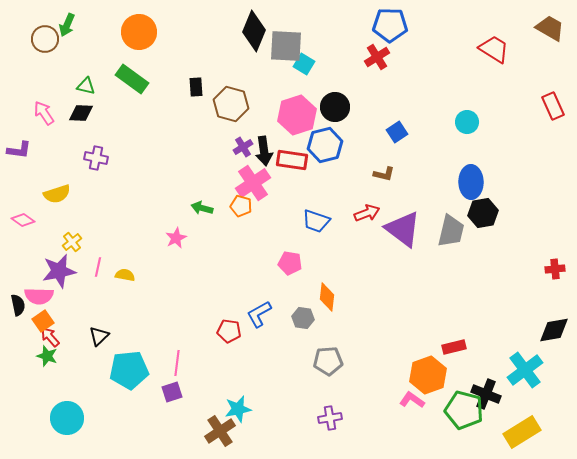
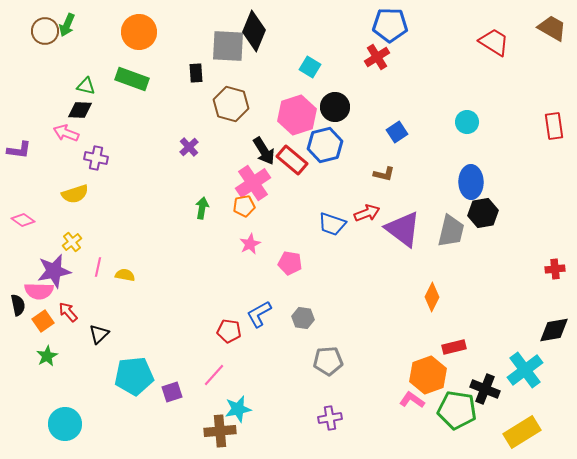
brown trapezoid at (550, 28): moved 2 px right
brown circle at (45, 39): moved 8 px up
gray square at (286, 46): moved 58 px left
red trapezoid at (494, 49): moved 7 px up
cyan square at (304, 64): moved 6 px right, 3 px down
green rectangle at (132, 79): rotated 16 degrees counterclockwise
black rectangle at (196, 87): moved 14 px up
red rectangle at (553, 106): moved 1 px right, 20 px down; rotated 16 degrees clockwise
pink arrow at (44, 113): moved 22 px right, 20 px down; rotated 35 degrees counterclockwise
black diamond at (81, 113): moved 1 px left, 3 px up
purple cross at (243, 147): moved 54 px left; rotated 12 degrees counterclockwise
black arrow at (264, 151): rotated 24 degrees counterclockwise
red rectangle at (292, 160): rotated 32 degrees clockwise
yellow semicircle at (57, 194): moved 18 px right
orange pentagon at (241, 206): moved 3 px right; rotated 25 degrees counterclockwise
green arrow at (202, 208): rotated 85 degrees clockwise
blue trapezoid at (316, 221): moved 16 px right, 3 px down
pink star at (176, 238): moved 74 px right, 6 px down
purple star at (59, 271): moved 5 px left
pink semicircle at (39, 296): moved 5 px up
orange diamond at (327, 297): moved 105 px right; rotated 20 degrees clockwise
black triangle at (99, 336): moved 2 px up
red arrow at (50, 337): moved 18 px right, 25 px up
green star at (47, 356): rotated 25 degrees clockwise
pink line at (177, 363): moved 37 px right, 12 px down; rotated 35 degrees clockwise
cyan pentagon at (129, 370): moved 5 px right, 6 px down
black cross at (486, 394): moved 1 px left, 5 px up
green pentagon at (464, 410): moved 7 px left; rotated 6 degrees counterclockwise
cyan circle at (67, 418): moved 2 px left, 6 px down
brown cross at (220, 431): rotated 28 degrees clockwise
